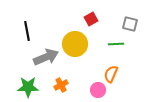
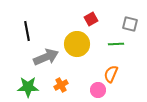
yellow circle: moved 2 px right
